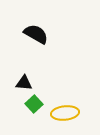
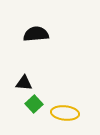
black semicircle: rotated 35 degrees counterclockwise
yellow ellipse: rotated 12 degrees clockwise
